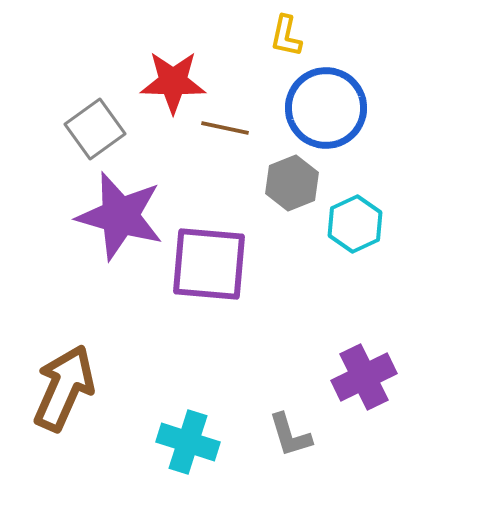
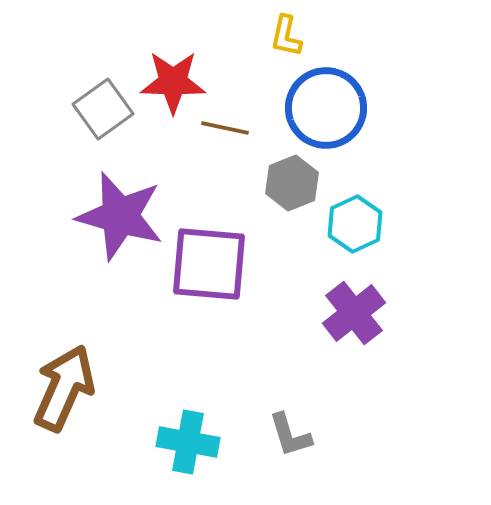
gray square: moved 8 px right, 20 px up
purple cross: moved 10 px left, 64 px up; rotated 12 degrees counterclockwise
cyan cross: rotated 8 degrees counterclockwise
